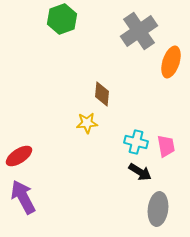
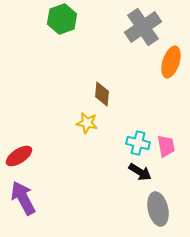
gray cross: moved 4 px right, 4 px up
yellow star: rotated 15 degrees clockwise
cyan cross: moved 2 px right, 1 px down
purple arrow: moved 1 px down
gray ellipse: rotated 20 degrees counterclockwise
